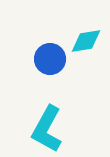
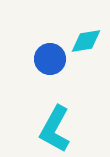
cyan L-shape: moved 8 px right
